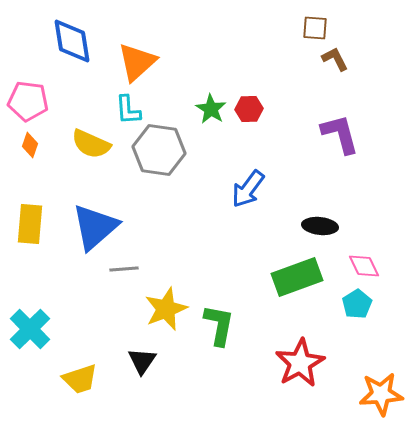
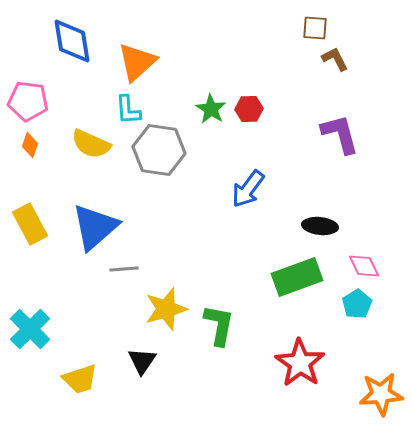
yellow rectangle: rotated 33 degrees counterclockwise
yellow star: rotated 6 degrees clockwise
red star: rotated 9 degrees counterclockwise
